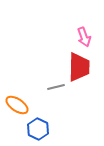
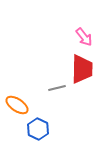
pink arrow: rotated 18 degrees counterclockwise
red trapezoid: moved 3 px right, 2 px down
gray line: moved 1 px right, 1 px down
